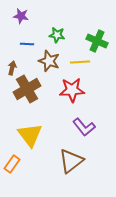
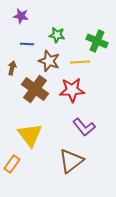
brown cross: moved 8 px right; rotated 24 degrees counterclockwise
